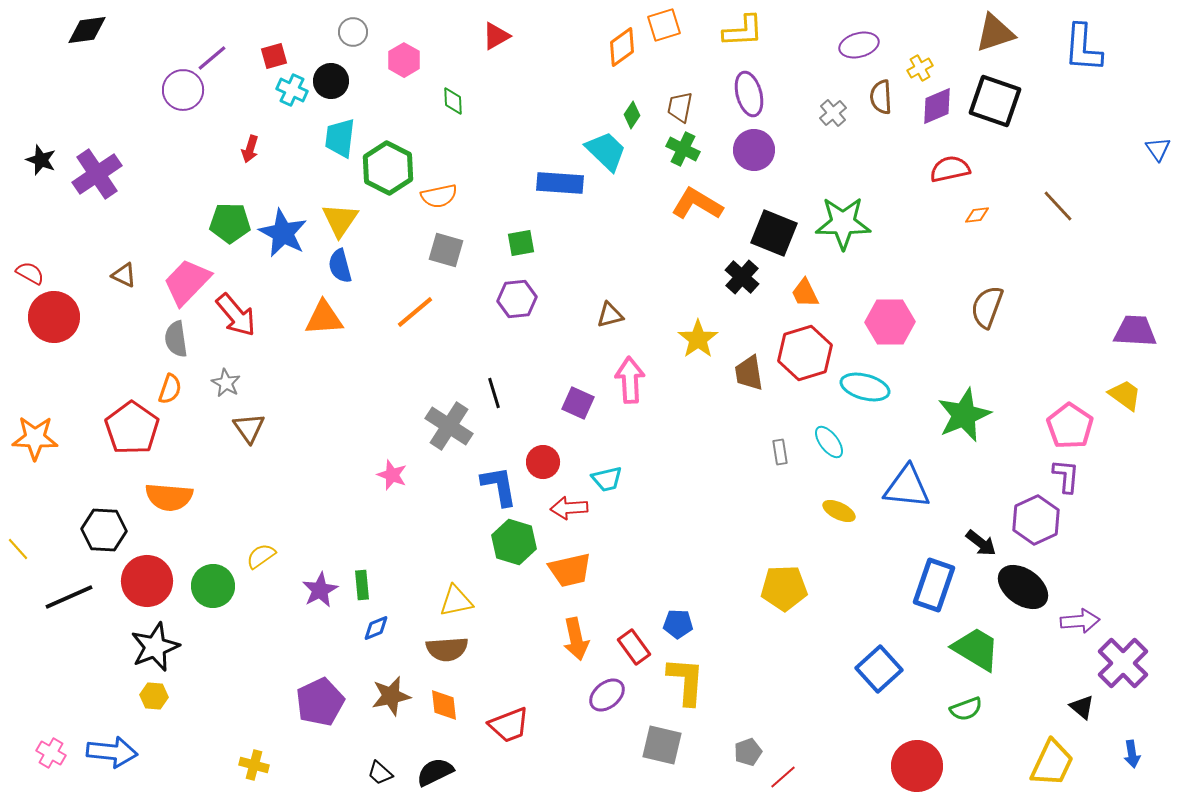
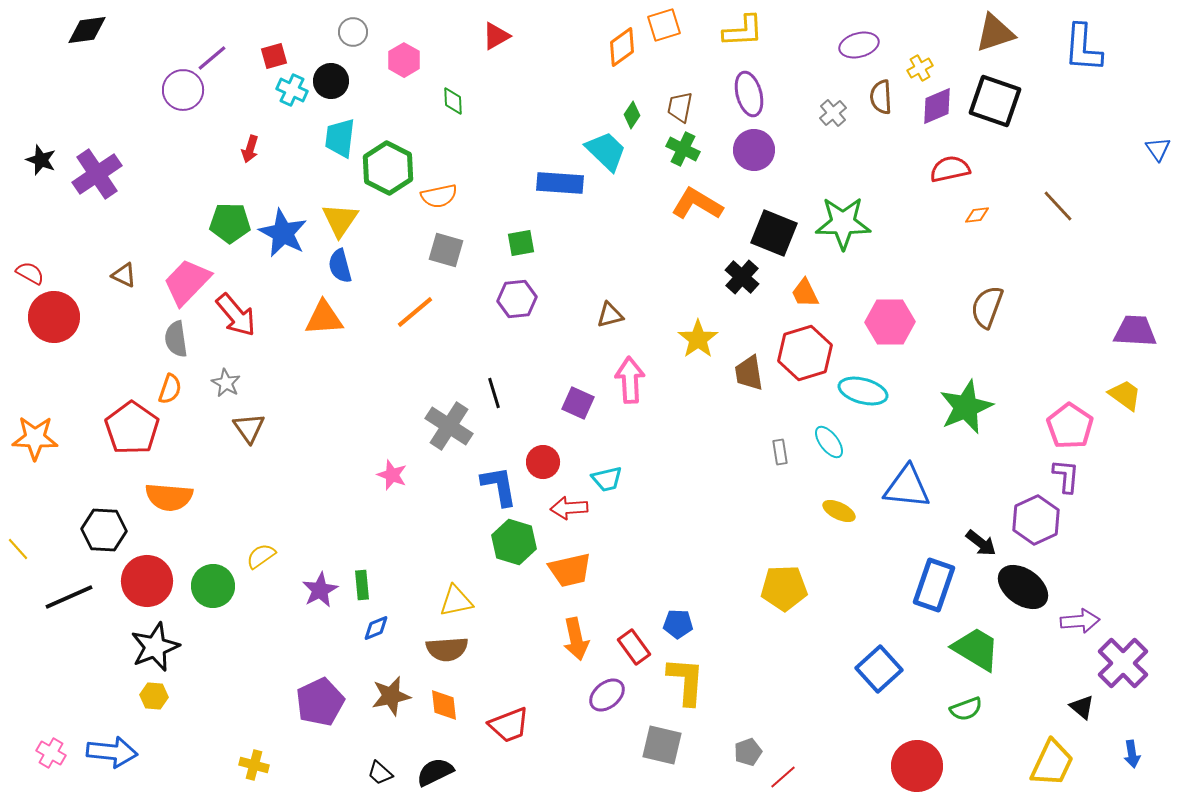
cyan ellipse at (865, 387): moved 2 px left, 4 px down
green star at (964, 415): moved 2 px right, 8 px up
